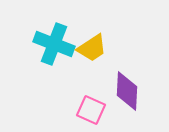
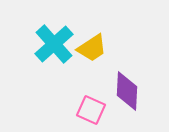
cyan cross: rotated 27 degrees clockwise
